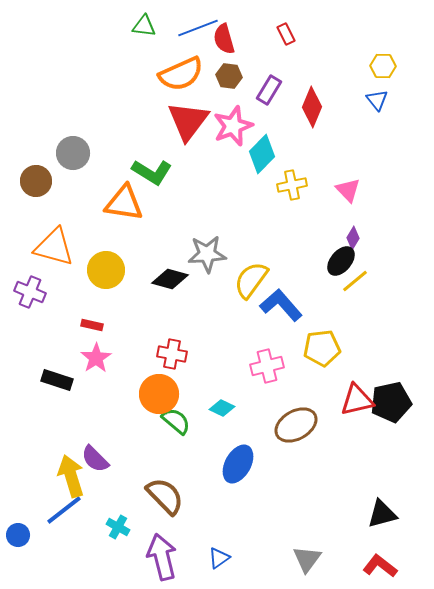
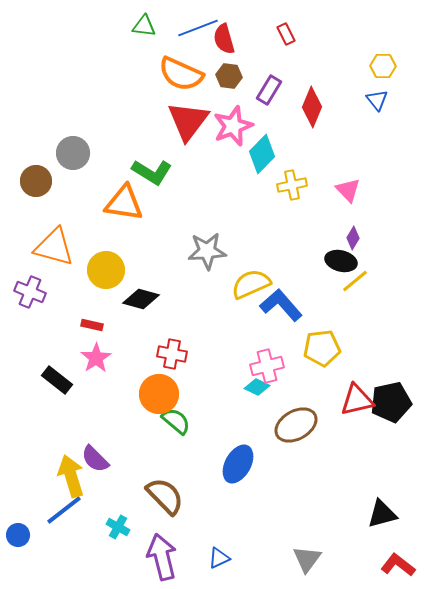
orange semicircle at (181, 74): rotated 48 degrees clockwise
gray star at (207, 254): moved 3 px up
black ellipse at (341, 261): rotated 64 degrees clockwise
black diamond at (170, 279): moved 29 px left, 20 px down
yellow semicircle at (251, 280): moved 4 px down; rotated 30 degrees clockwise
black rectangle at (57, 380): rotated 20 degrees clockwise
cyan diamond at (222, 408): moved 35 px right, 21 px up
blue triangle at (219, 558): rotated 10 degrees clockwise
red L-shape at (380, 566): moved 18 px right, 1 px up
